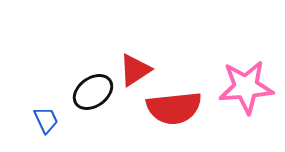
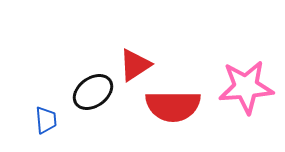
red triangle: moved 5 px up
red semicircle: moved 1 px left, 2 px up; rotated 6 degrees clockwise
blue trapezoid: rotated 20 degrees clockwise
